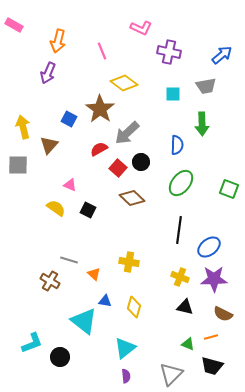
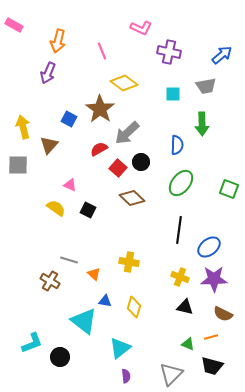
cyan triangle at (125, 348): moved 5 px left
